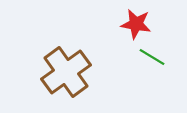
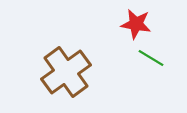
green line: moved 1 px left, 1 px down
